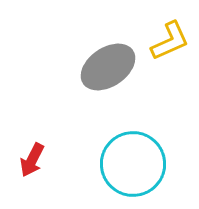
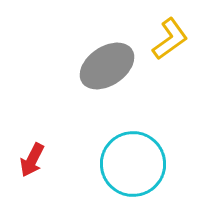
yellow L-shape: moved 2 px up; rotated 12 degrees counterclockwise
gray ellipse: moved 1 px left, 1 px up
